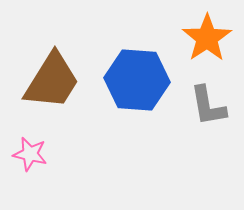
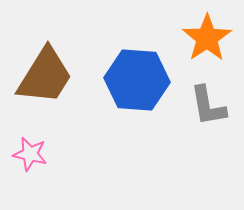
brown trapezoid: moved 7 px left, 5 px up
